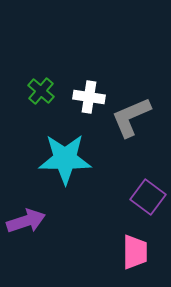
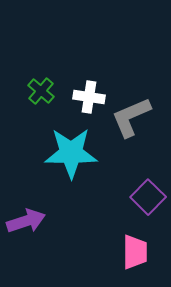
cyan star: moved 6 px right, 6 px up
purple square: rotated 8 degrees clockwise
